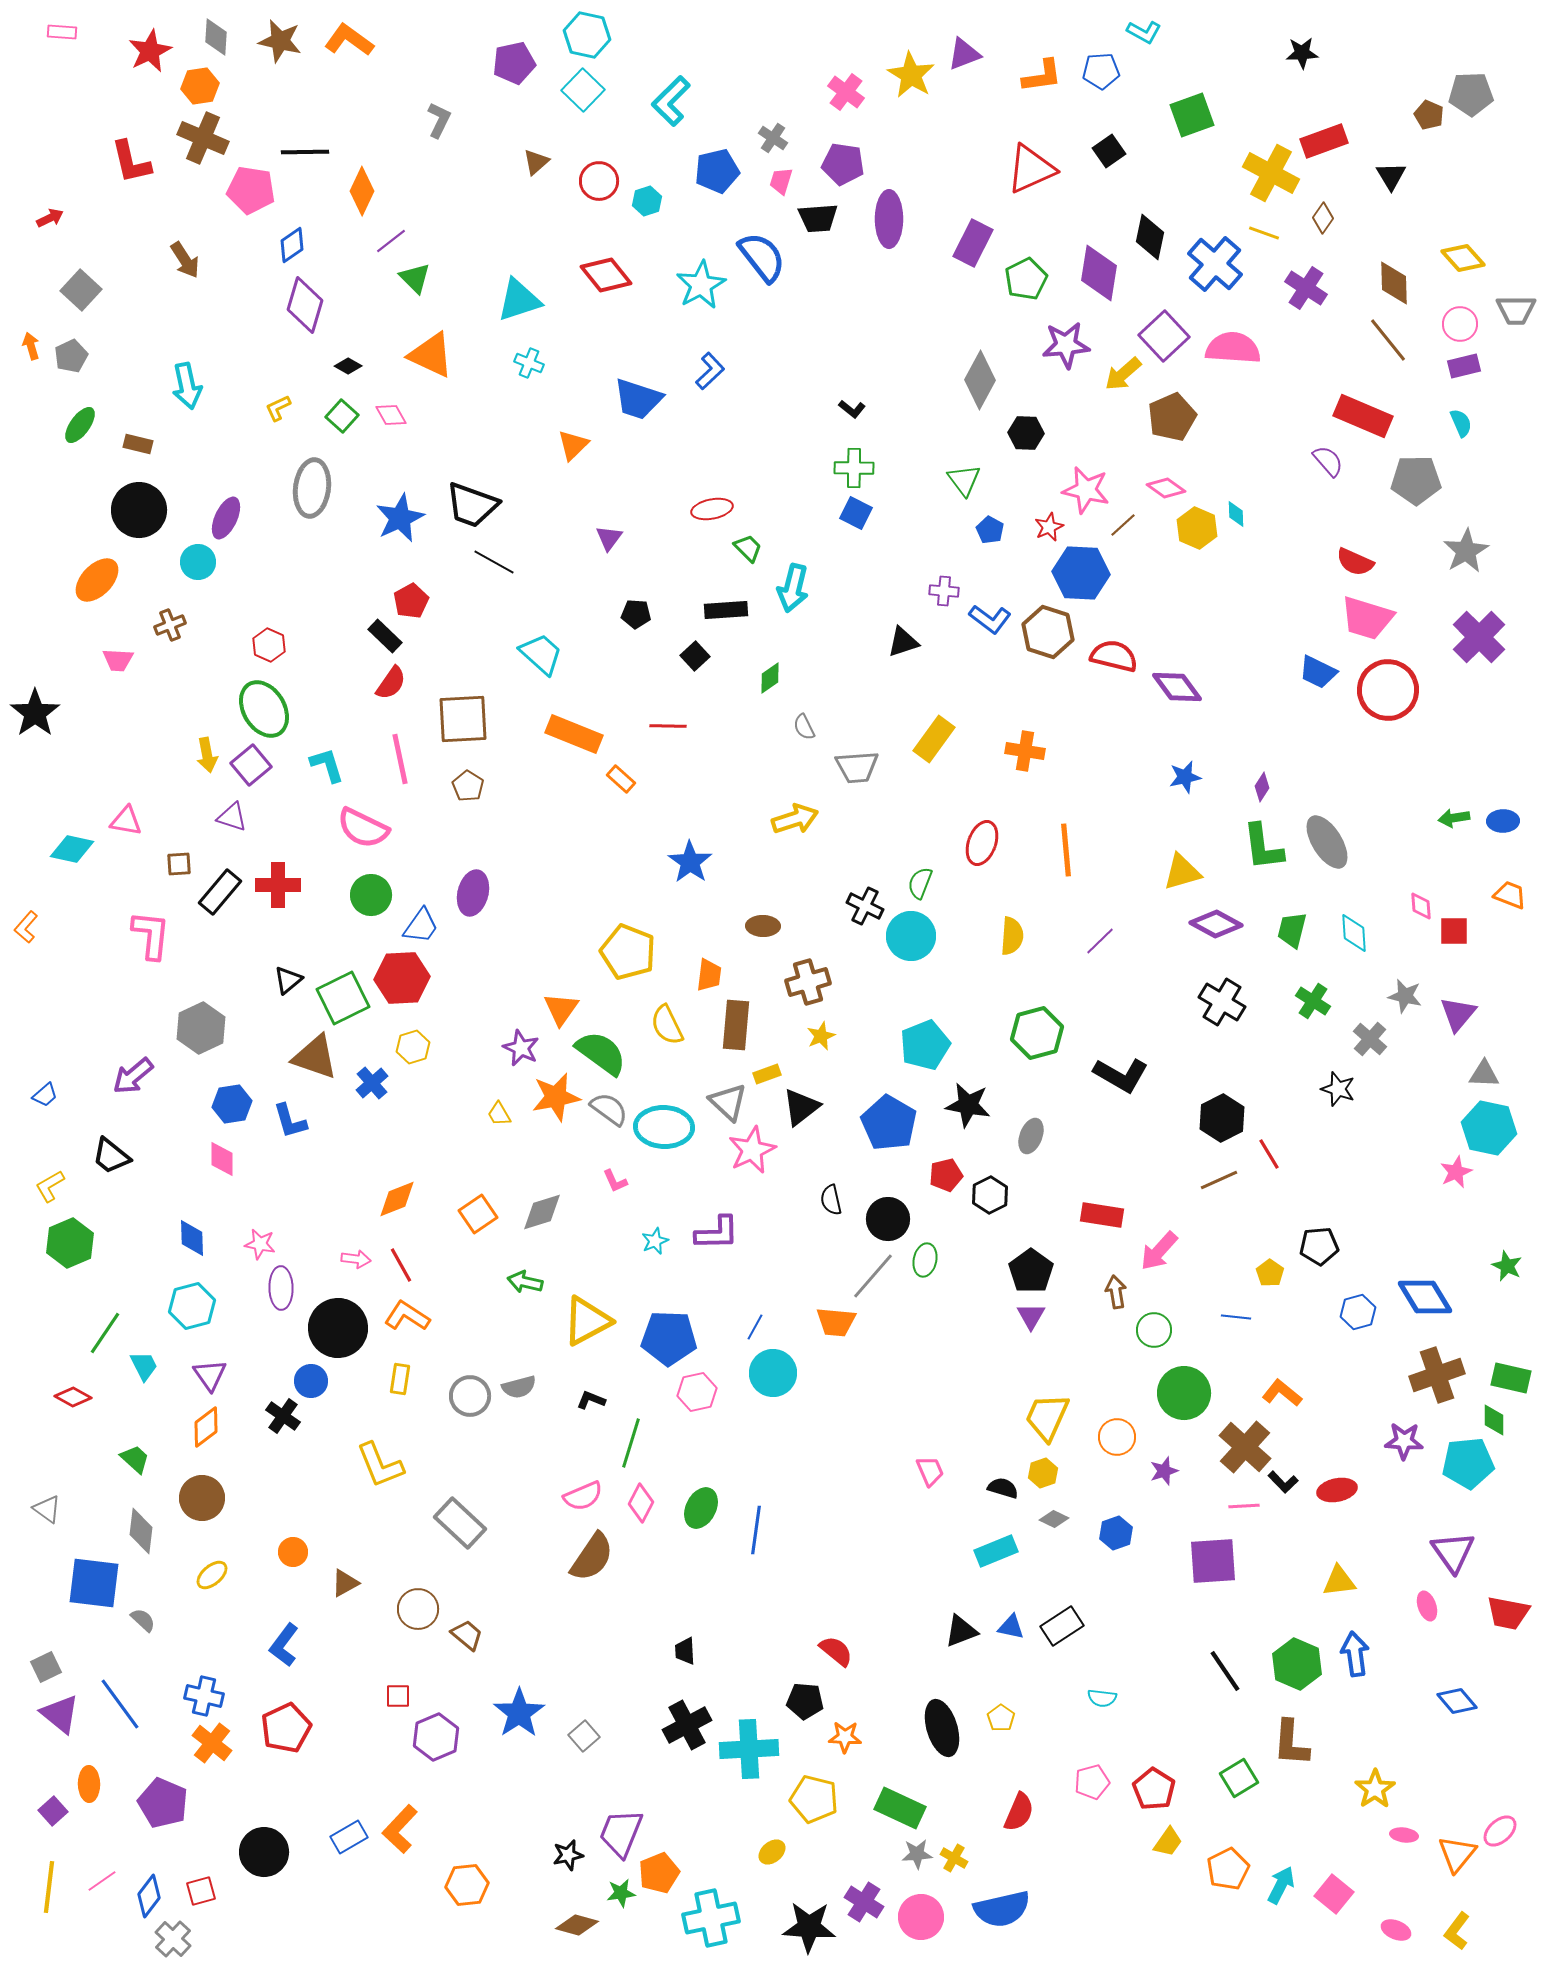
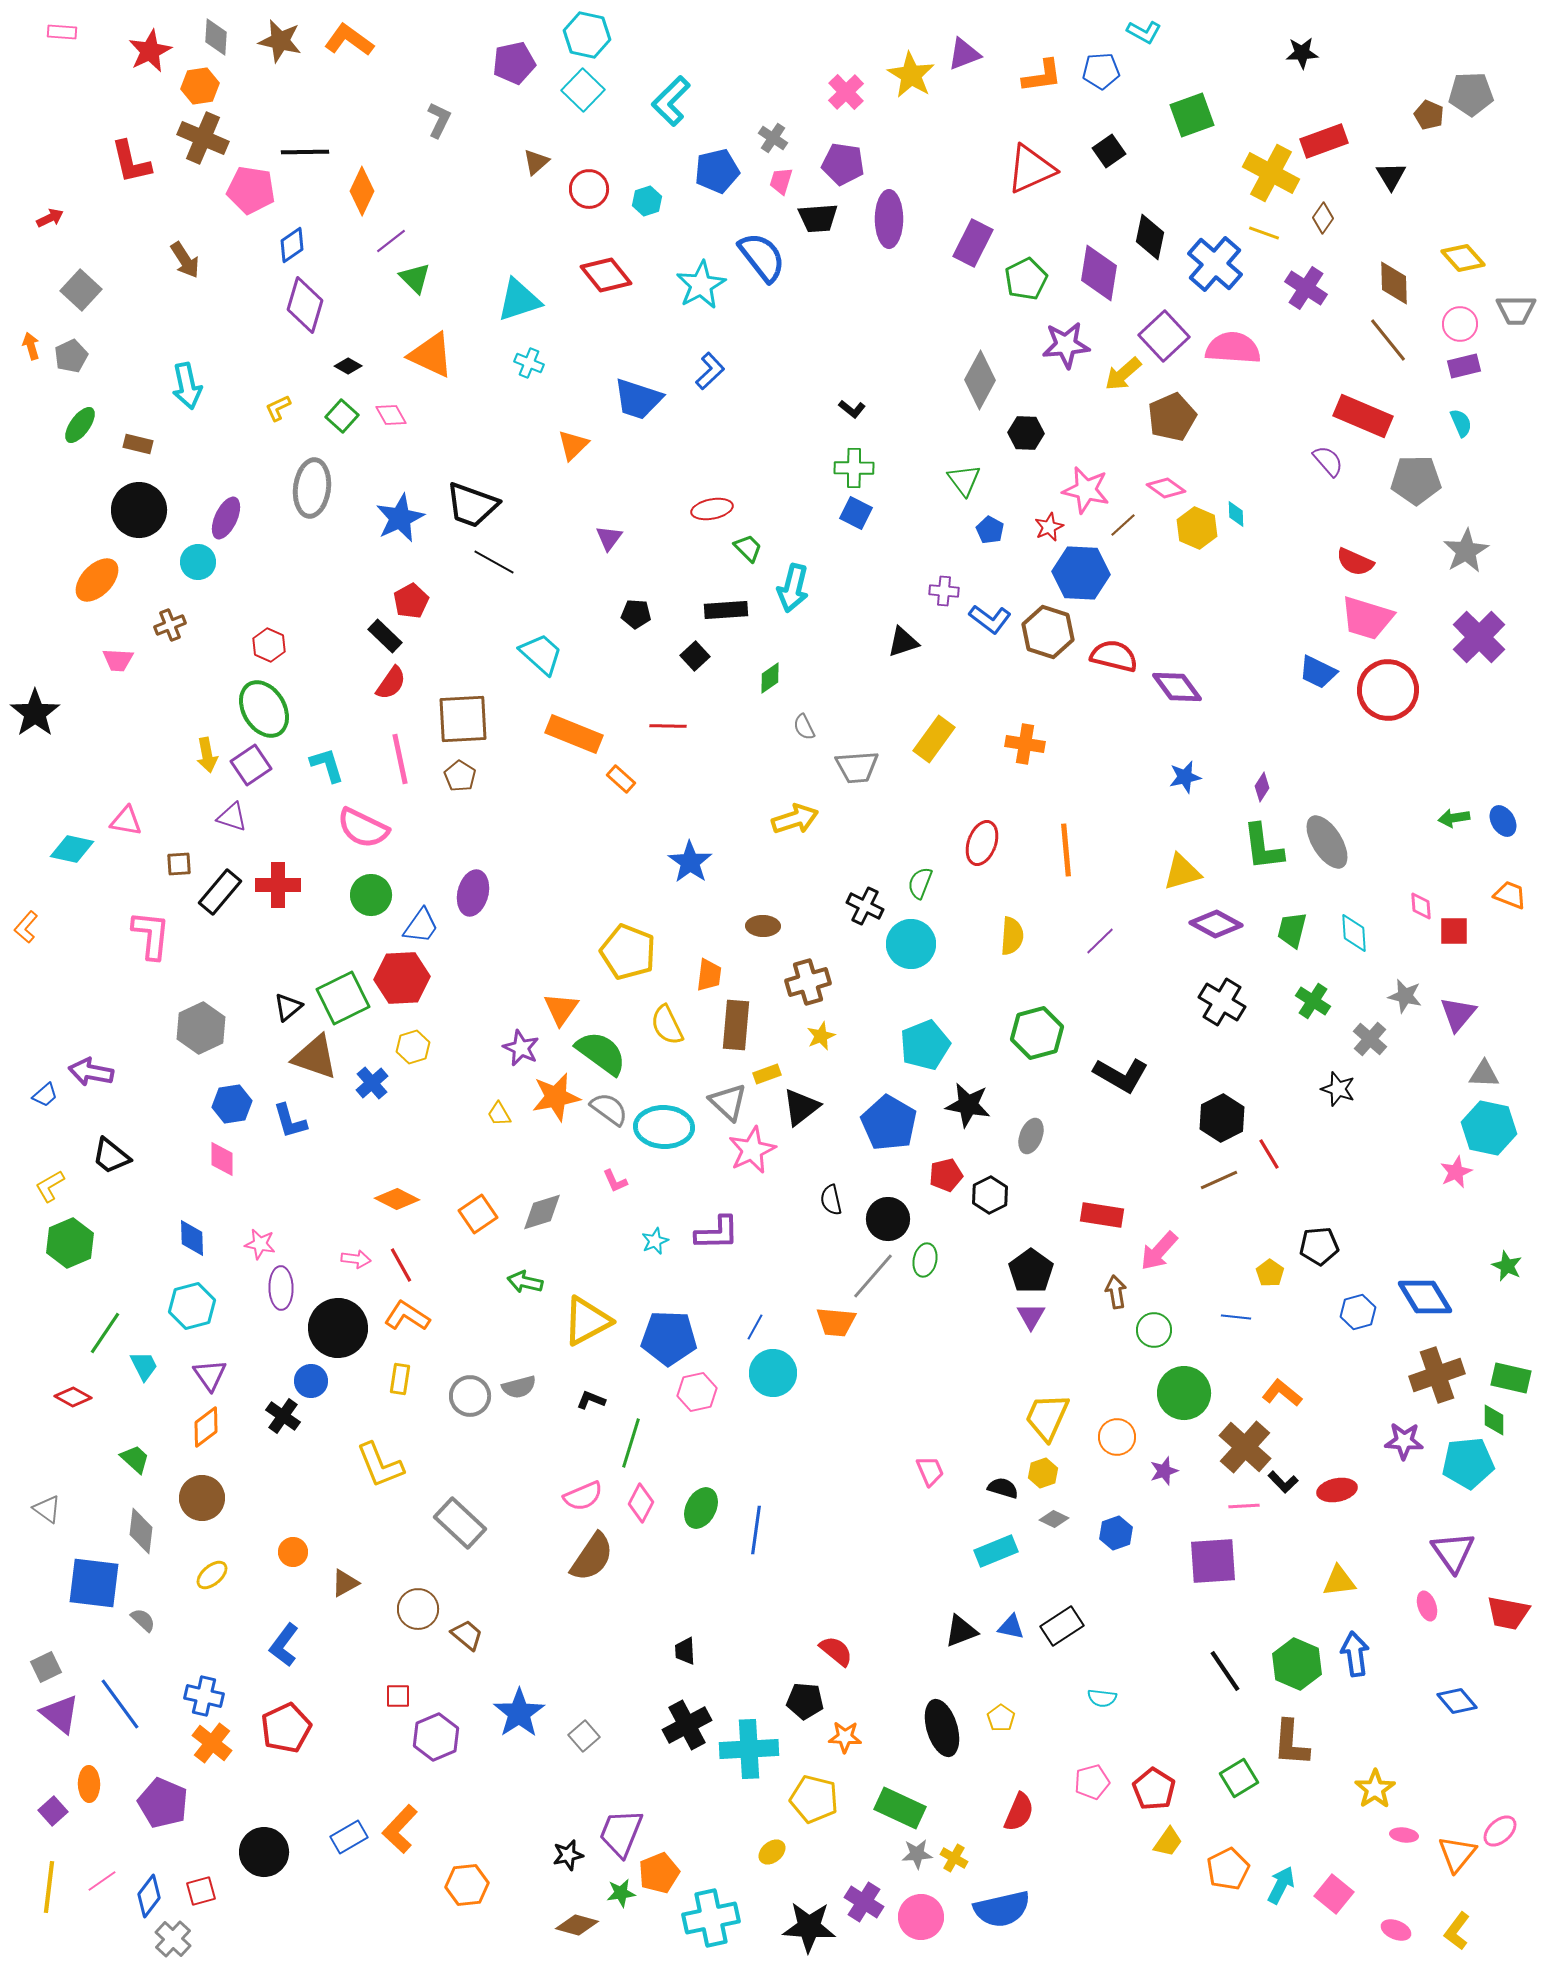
pink cross at (846, 92): rotated 9 degrees clockwise
red circle at (599, 181): moved 10 px left, 8 px down
orange cross at (1025, 751): moved 7 px up
purple square at (251, 765): rotated 6 degrees clockwise
brown pentagon at (468, 786): moved 8 px left, 10 px up
blue ellipse at (1503, 821): rotated 60 degrees clockwise
cyan circle at (911, 936): moved 8 px down
black triangle at (288, 980): moved 27 px down
purple arrow at (133, 1076): moved 42 px left, 4 px up; rotated 51 degrees clockwise
orange diamond at (397, 1199): rotated 48 degrees clockwise
